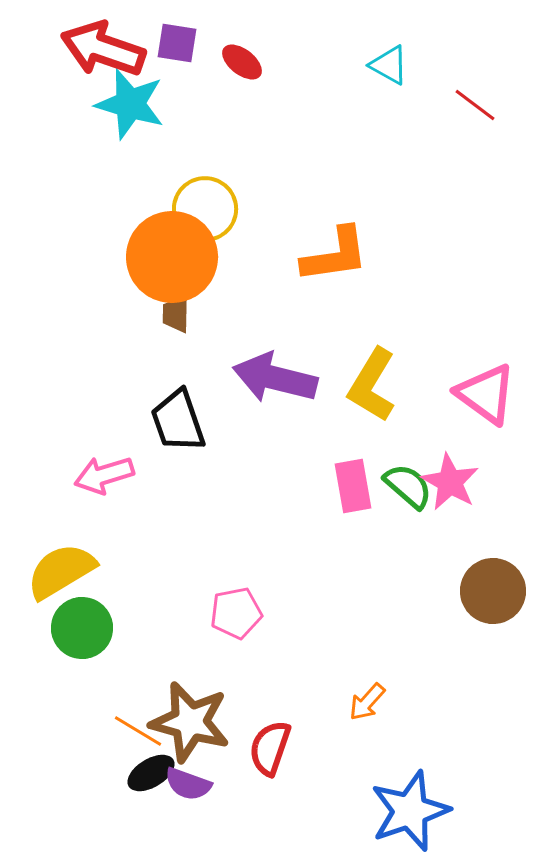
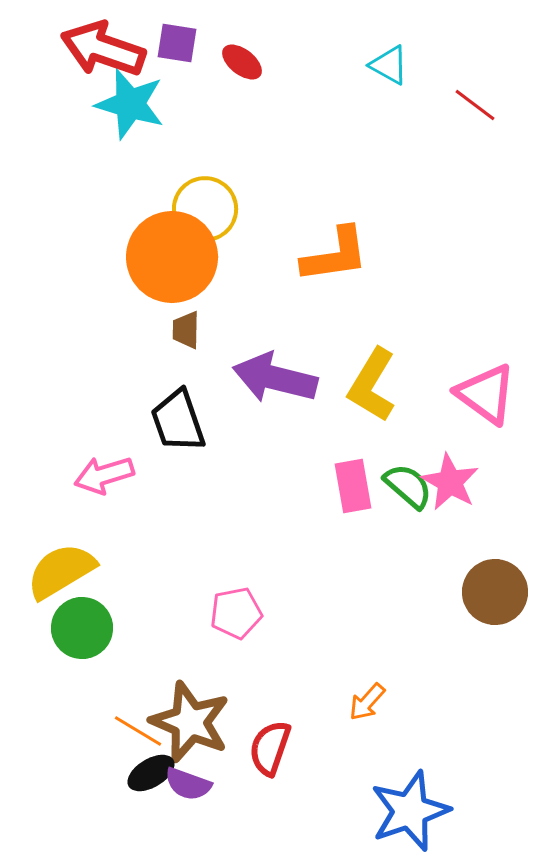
brown trapezoid: moved 10 px right, 16 px down
brown circle: moved 2 px right, 1 px down
brown star: rotated 8 degrees clockwise
